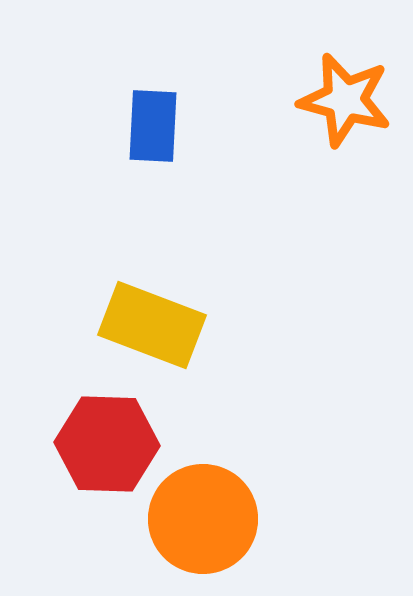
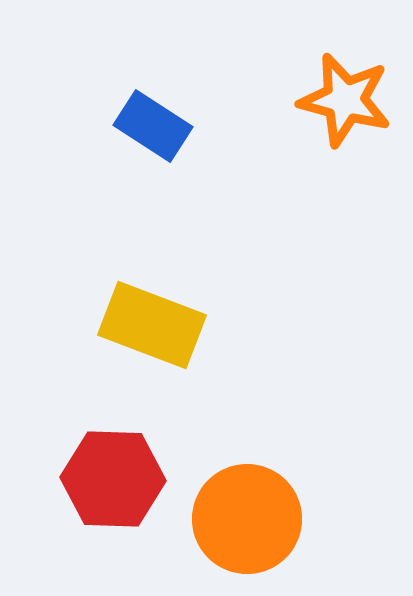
blue rectangle: rotated 60 degrees counterclockwise
red hexagon: moved 6 px right, 35 px down
orange circle: moved 44 px right
